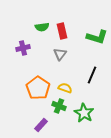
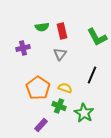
green L-shape: rotated 45 degrees clockwise
